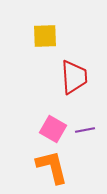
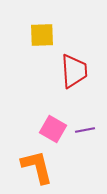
yellow square: moved 3 px left, 1 px up
red trapezoid: moved 6 px up
orange L-shape: moved 15 px left
